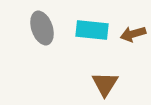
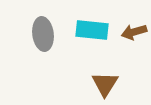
gray ellipse: moved 1 px right, 6 px down; rotated 12 degrees clockwise
brown arrow: moved 1 px right, 2 px up
